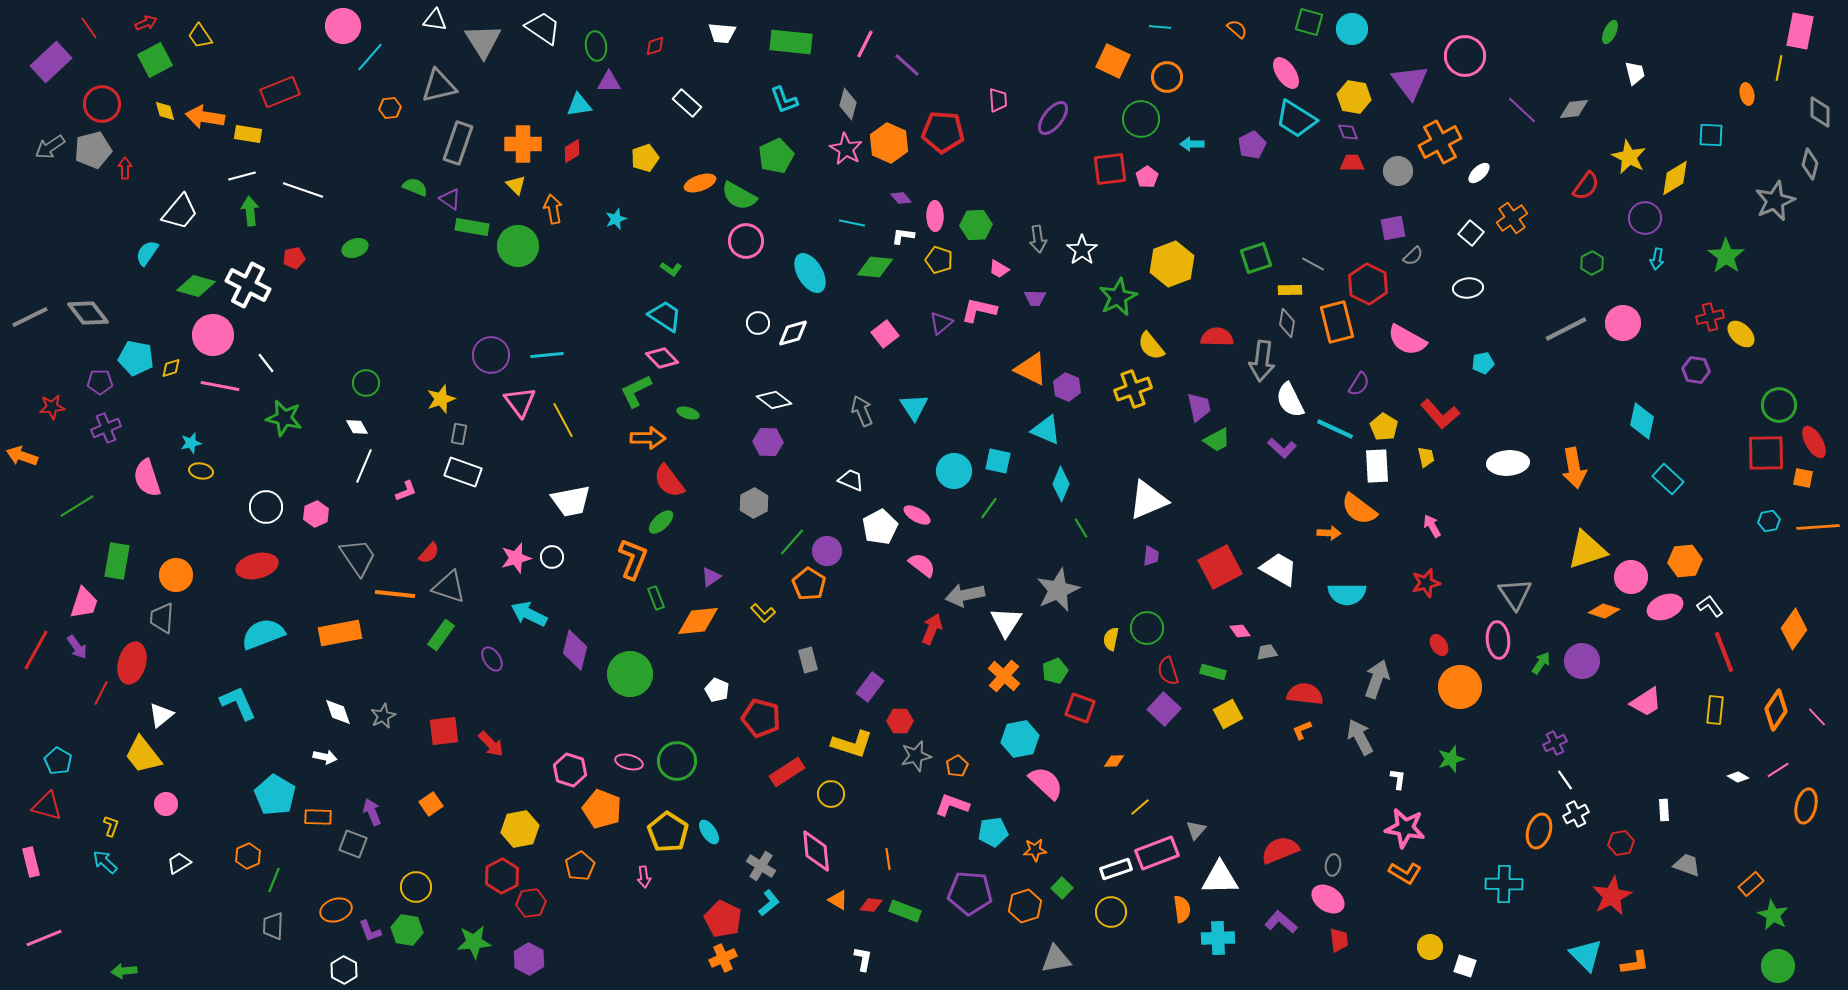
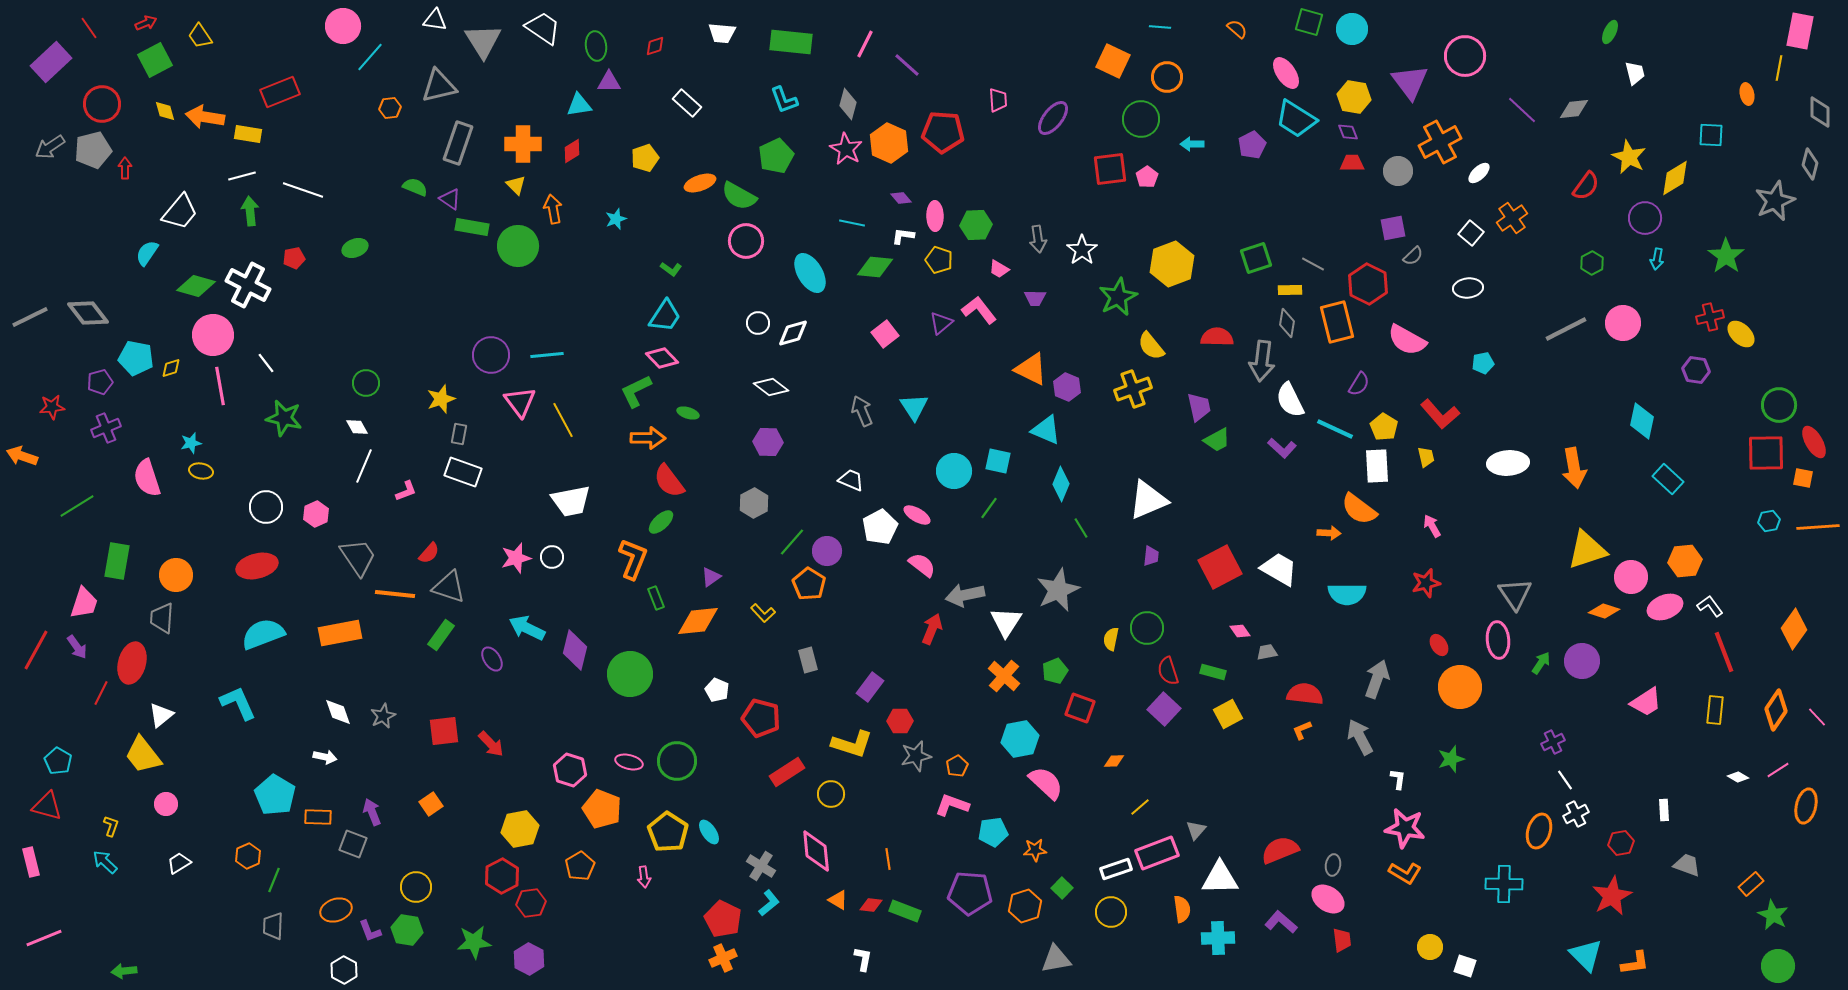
pink L-shape at (979, 310): rotated 39 degrees clockwise
cyan trapezoid at (665, 316): rotated 90 degrees clockwise
purple pentagon at (100, 382): rotated 15 degrees counterclockwise
pink line at (220, 386): rotated 69 degrees clockwise
white diamond at (774, 400): moved 3 px left, 13 px up
cyan arrow at (529, 614): moved 2 px left, 14 px down
purple cross at (1555, 743): moved 2 px left, 1 px up
red trapezoid at (1339, 940): moved 3 px right
